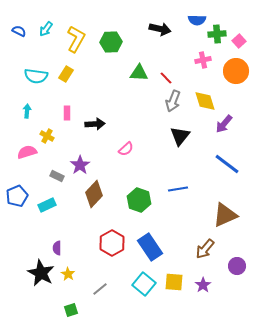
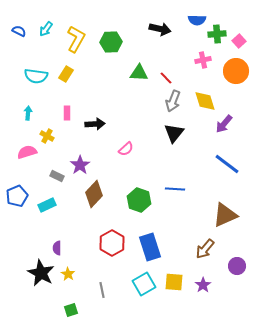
cyan arrow at (27, 111): moved 1 px right, 2 px down
black triangle at (180, 136): moved 6 px left, 3 px up
blue line at (178, 189): moved 3 px left; rotated 12 degrees clockwise
blue rectangle at (150, 247): rotated 16 degrees clockwise
cyan square at (144, 284): rotated 20 degrees clockwise
gray line at (100, 289): moved 2 px right, 1 px down; rotated 63 degrees counterclockwise
